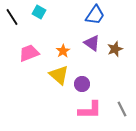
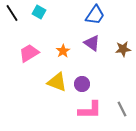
black line: moved 4 px up
brown star: moved 8 px right; rotated 14 degrees clockwise
pink trapezoid: rotated 10 degrees counterclockwise
yellow triangle: moved 2 px left, 7 px down; rotated 20 degrees counterclockwise
